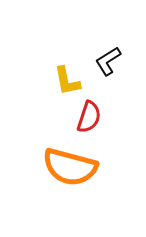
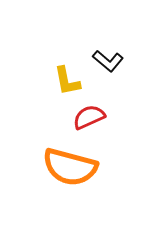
black L-shape: rotated 108 degrees counterclockwise
red semicircle: rotated 132 degrees counterclockwise
